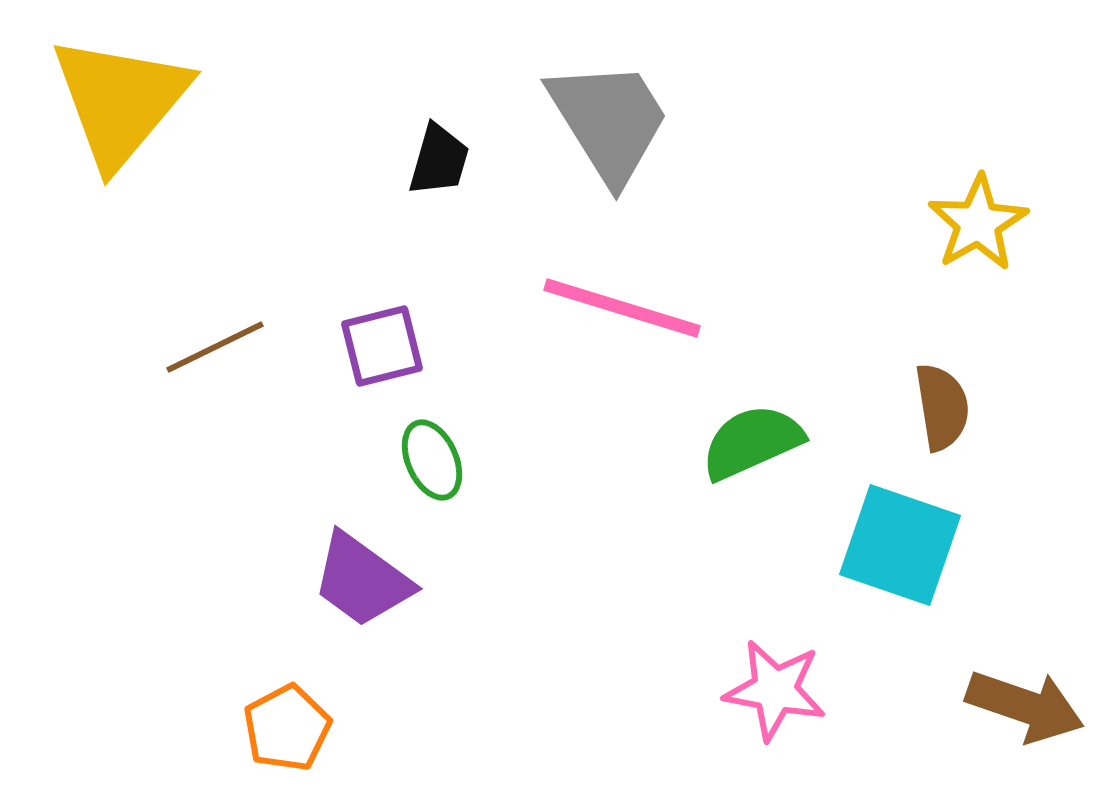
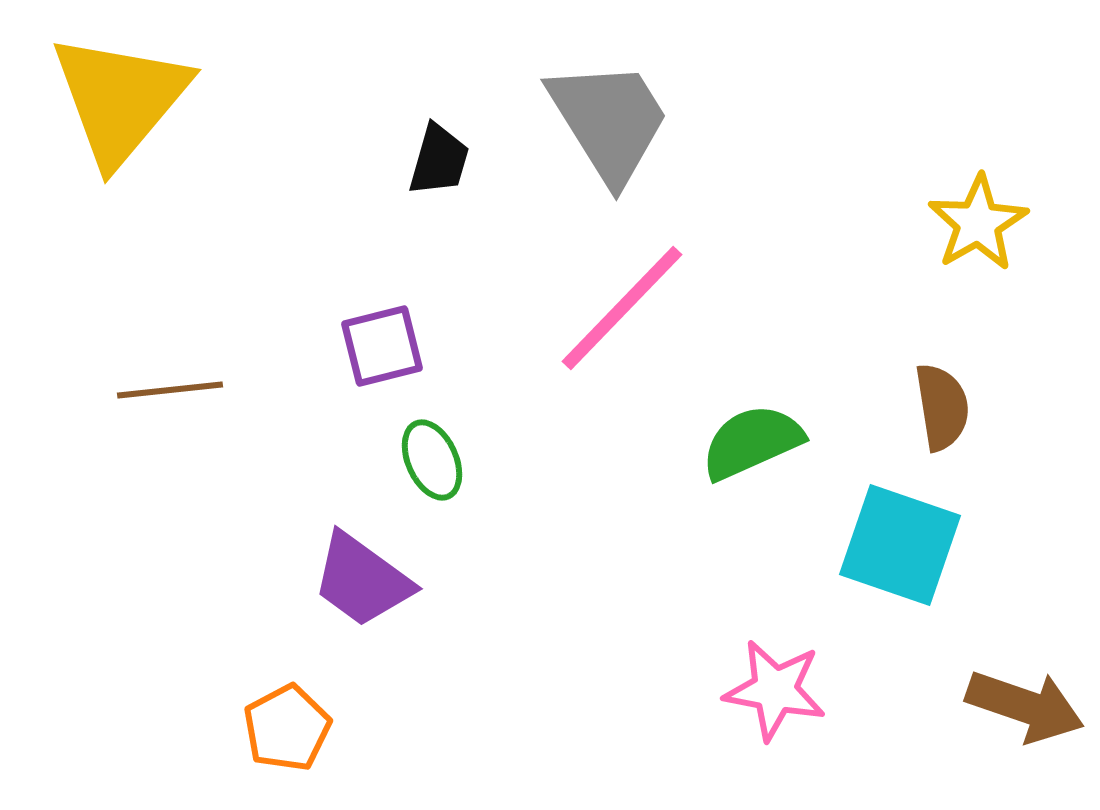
yellow triangle: moved 2 px up
pink line: rotated 63 degrees counterclockwise
brown line: moved 45 px left, 43 px down; rotated 20 degrees clockwise
